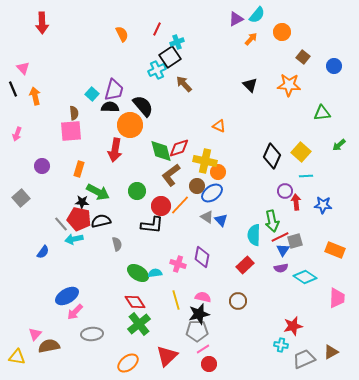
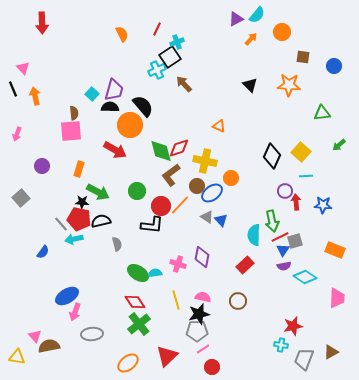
brown square at (303, 57): rotated 32 degrees counterclockwise
red arrow at (115, 150): rotated 70 degrees counterclockwise
orange circle at (218, 172): moved 13 px right, 6 px down
purple semicircle at (281, 268): moved 3 px right, 2 px up
pink arrow at (75, 312): rotated 24 degrees counterclockwise
pink triangle at (35, 334): moved 2 px down; rotated 24 degrees counterclockwise
gray trapezoid at (304, 359): rotated 45 degrees counterclockwise
red circle at (209, 364): moved 3 px right, 3 px down
